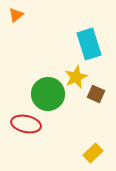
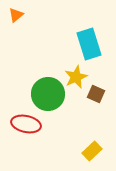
yellow rectangle: moved 1 px left, 2 px up
